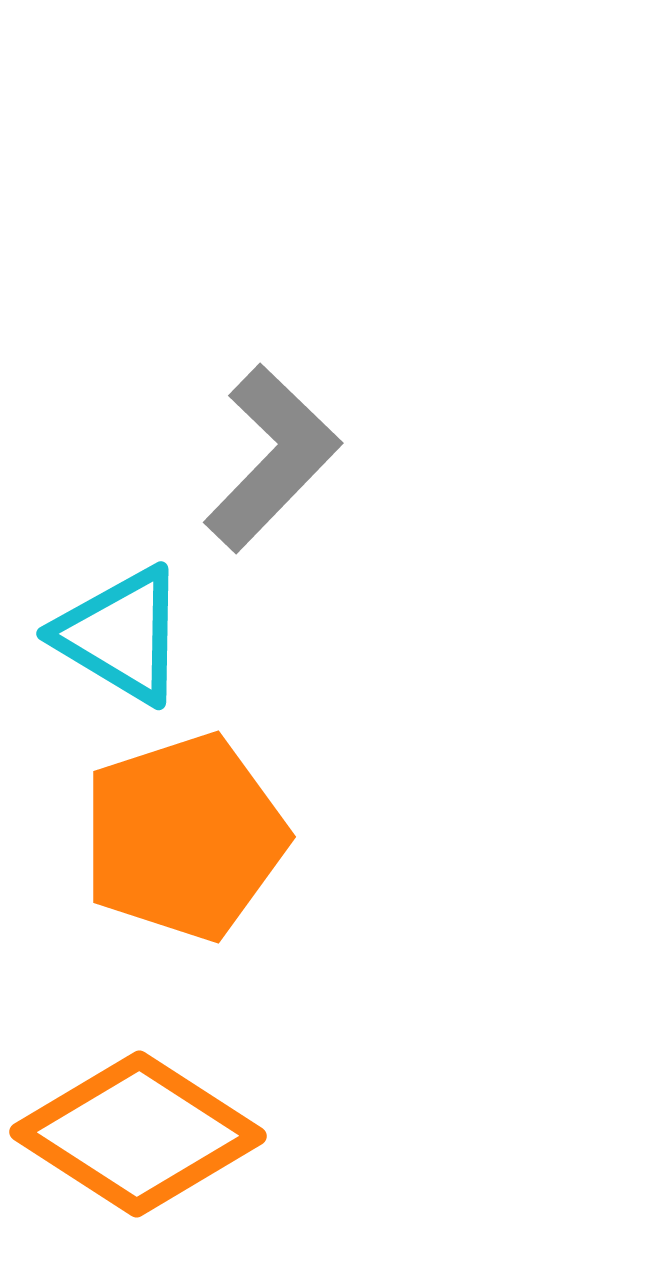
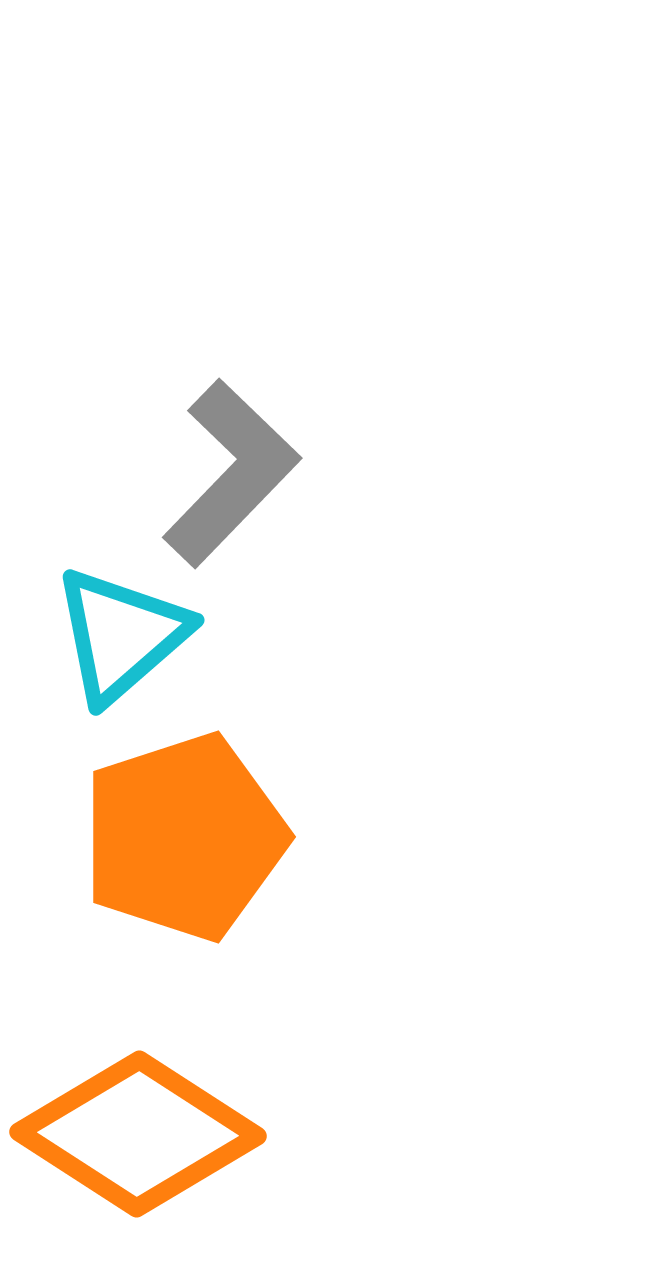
gray L-shape: moved 41 px left, 15 px down
cyan triangle: rotated 48 degrees clockwise
